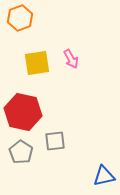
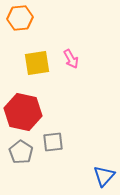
orange hexagon: rotated 15 degrees clockwise
gray square: moved 2 px left, 1 px down
blue triangle: rotated 35 degrees counterclockwise
